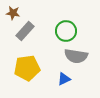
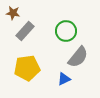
gray semicircle: moved 2 px right, 1 px down; rotated 60 degrees counterclockwise
